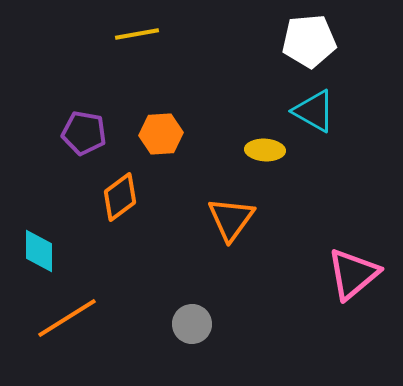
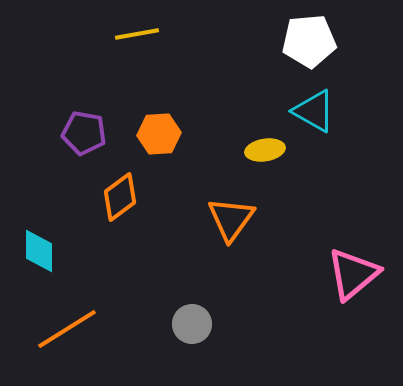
orange hexagon: moved 2 px left
yellow ellipse: rotated 12 degrees counterclockwise
orange line: moved 11 px down
